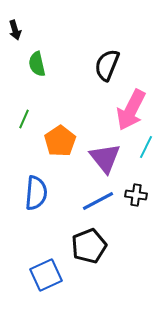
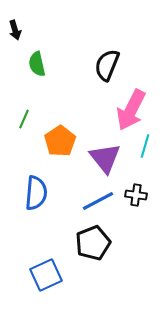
cyan line: moved 1 px left, 1 px up; rotated 10 degrees counterclockwise
black pentagon: moved 4 px right, 3 px up
